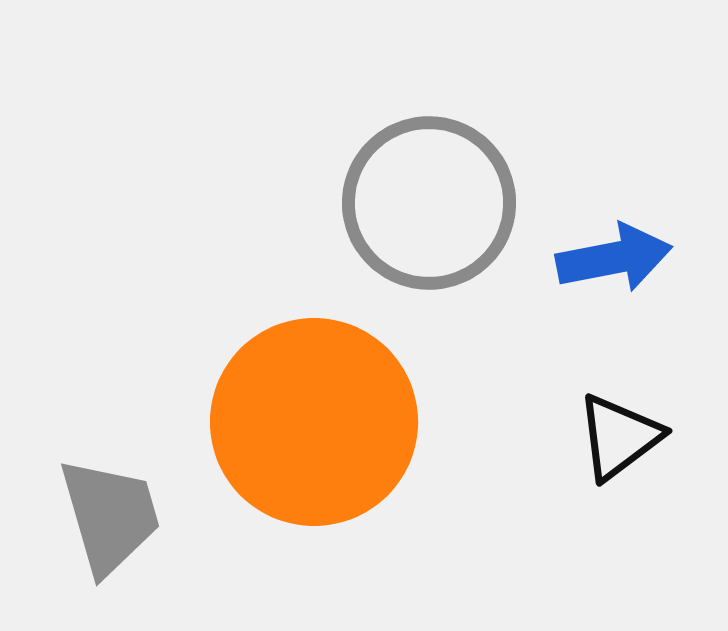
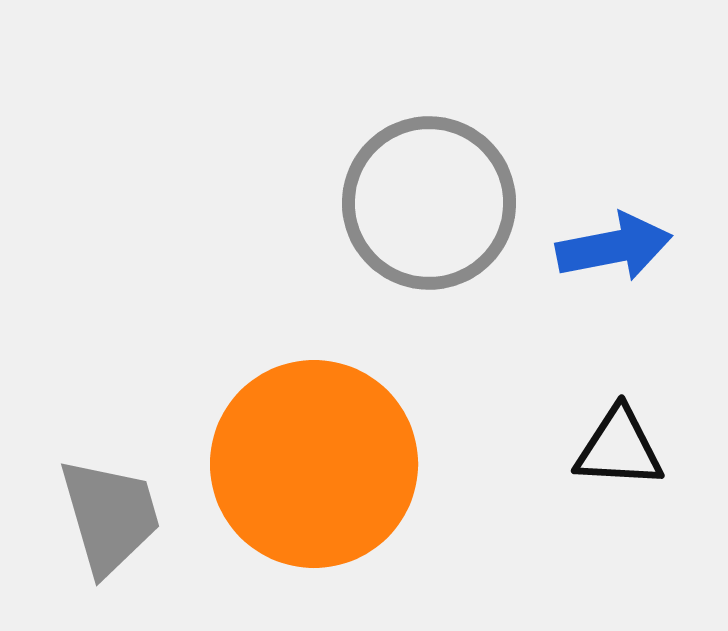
blue arrow: moved 11 px up
orange circle: moved 42 px down
black triangle: moved 11 px down; rotated 40 degrees clockwise
